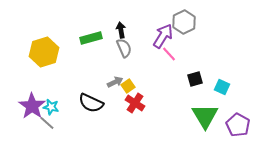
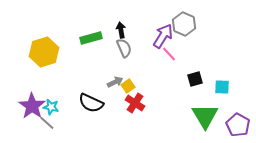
gray hexagon: moved 2 px down; rotated 10 degrees counterclockwise
cyan square: rotated 21 degrees counterclockwise
